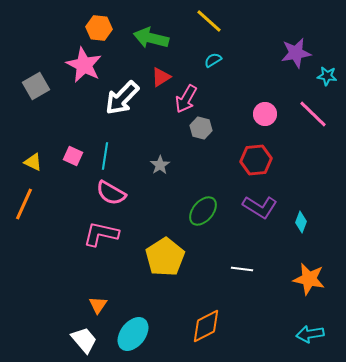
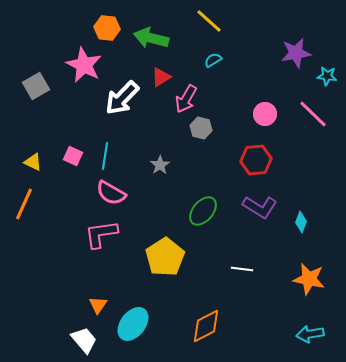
orange hexagon: moved 8 px right
pink L-shape: rotated 21 degrees counterclockwise
cyan ellipse: moved 10 px up
